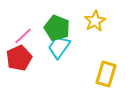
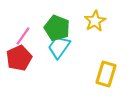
pink line: rotated 12 degrees counterclockwise
